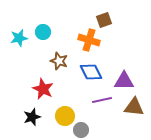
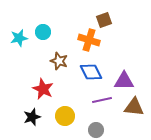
gray circle: moved 15 px right
